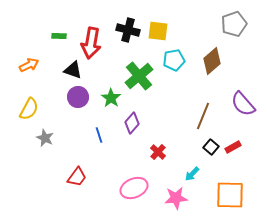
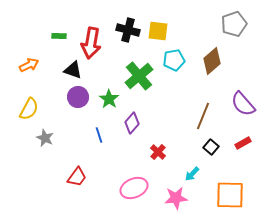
green star: moved 2 px left, 1 px down
red rectangle: moved 10 px right, 4 px up
